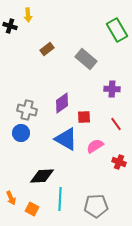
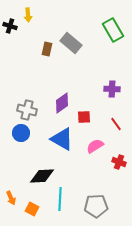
green rectangle: moved 4 px left
brown rectangle: rotated 40 degrees counterclockwise
gray rectangle: moved 15 px left, 16 px up
blue triangle: moved 4 px left
